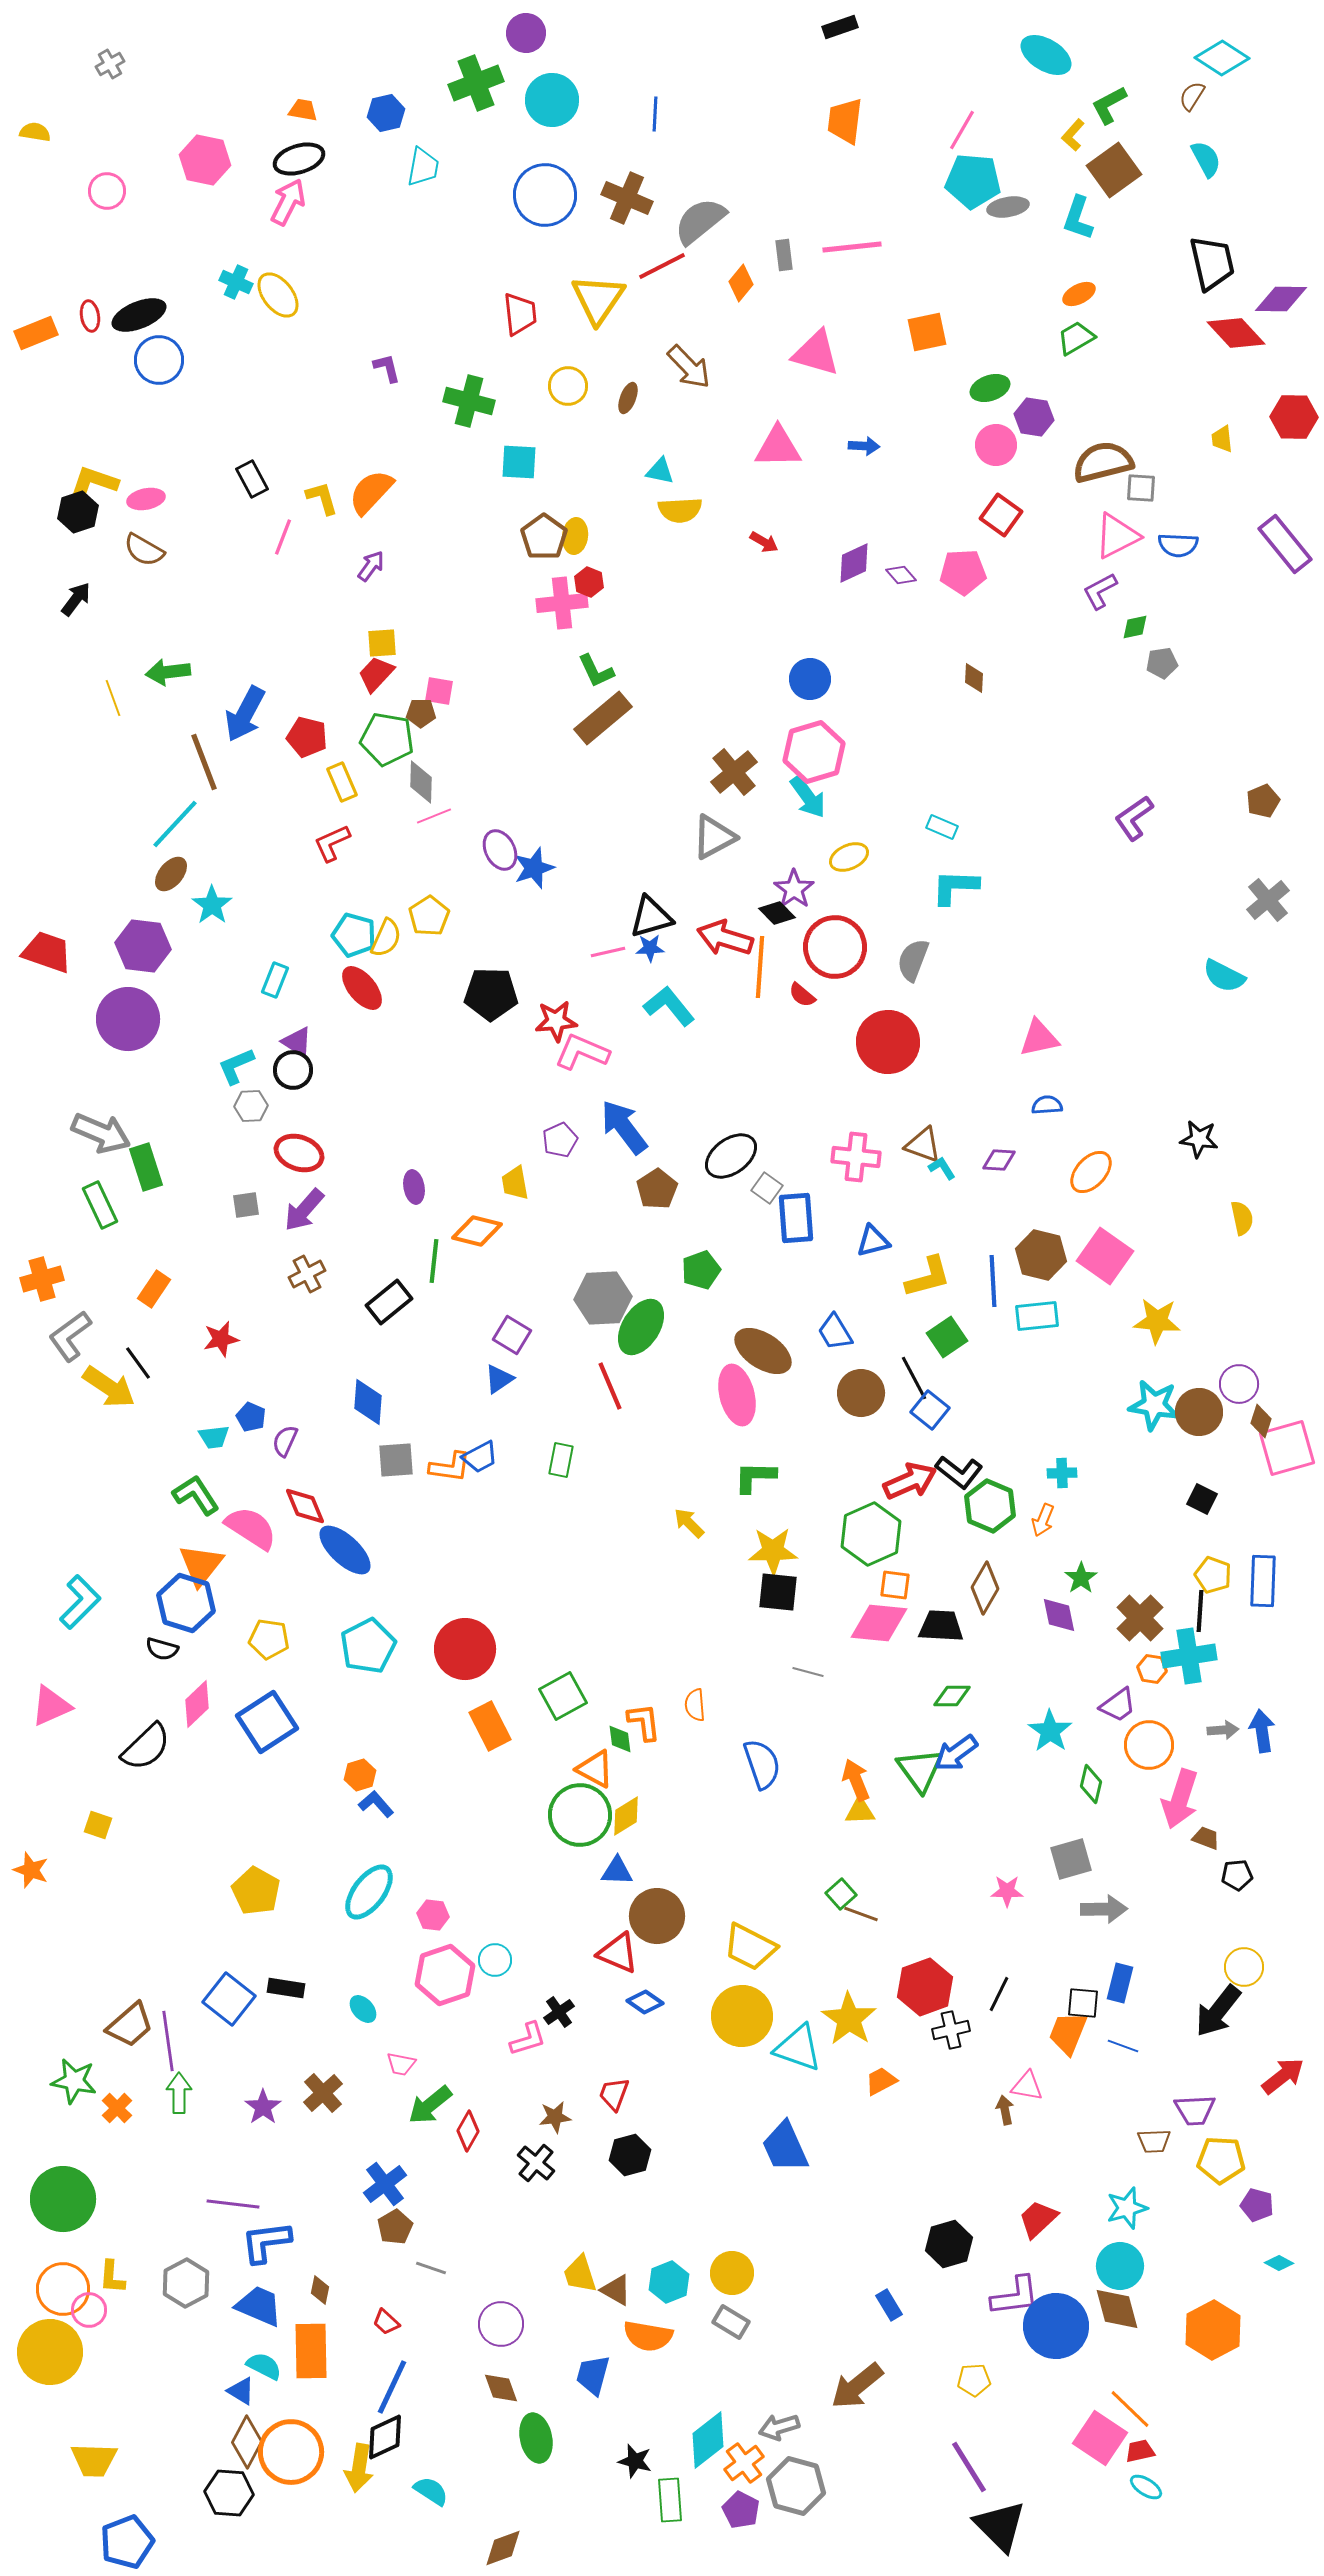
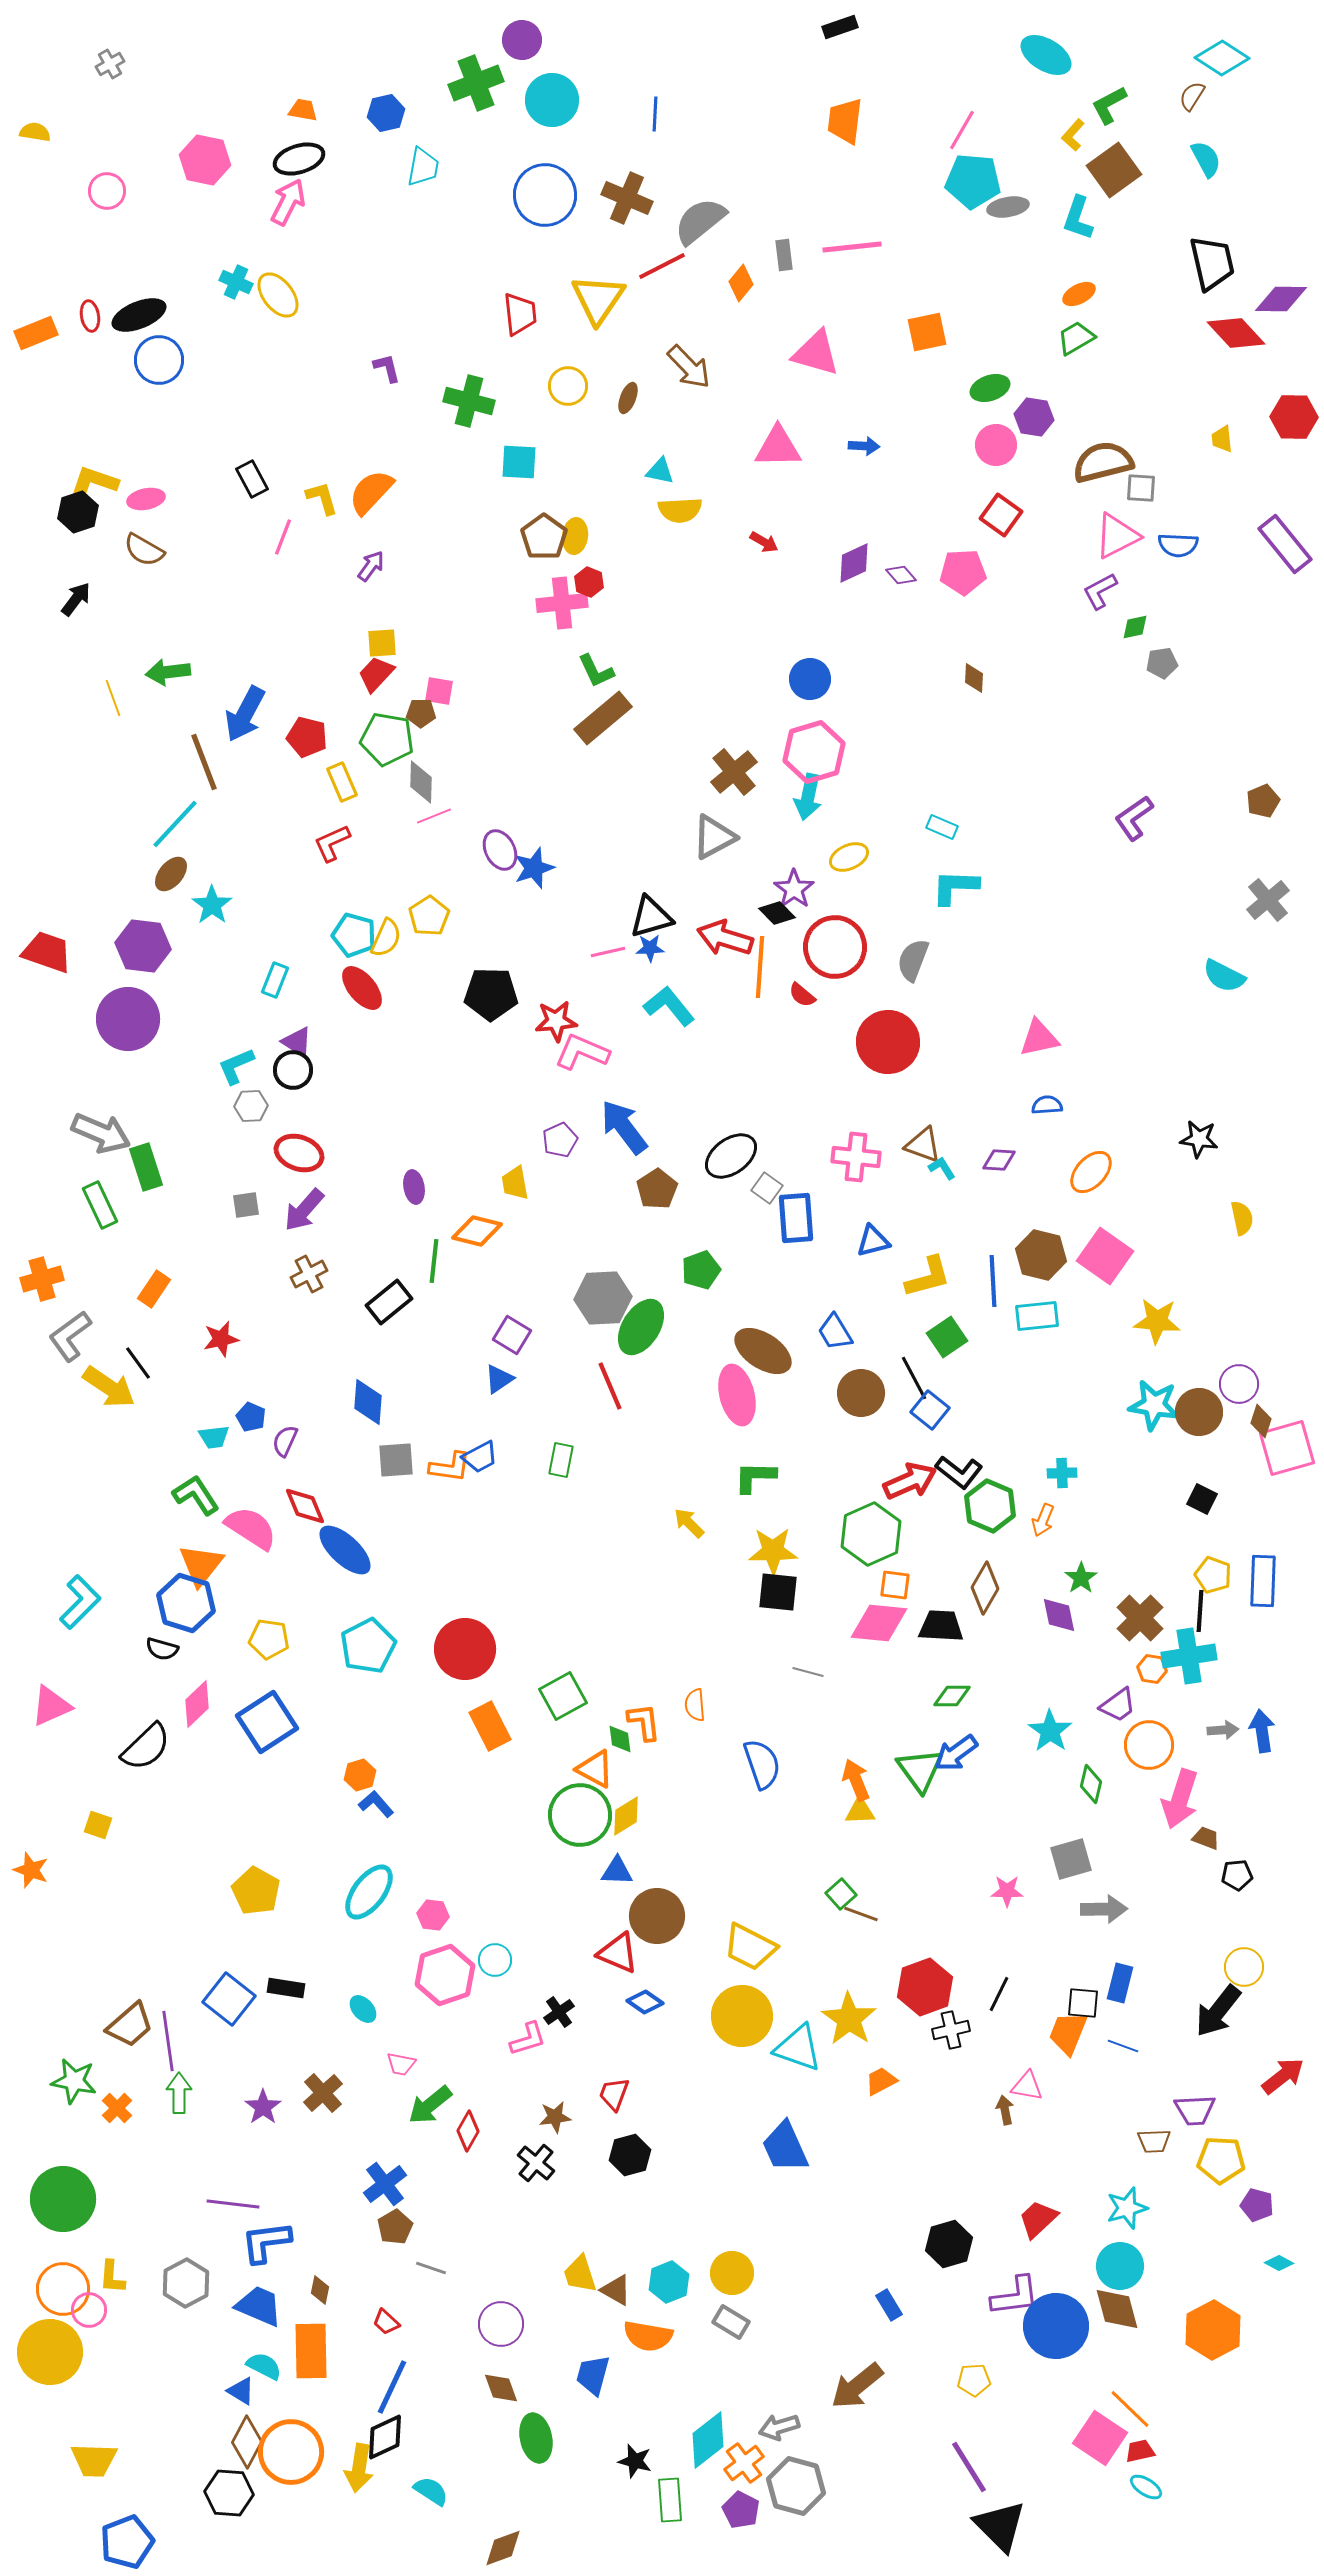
purple circle at (526, 33): moved 4 px left, 7 px down
cyan arrow at (808, 797): rotated 48 degrees clockwise
brown cross at (307, 1274): moved 2 px right
